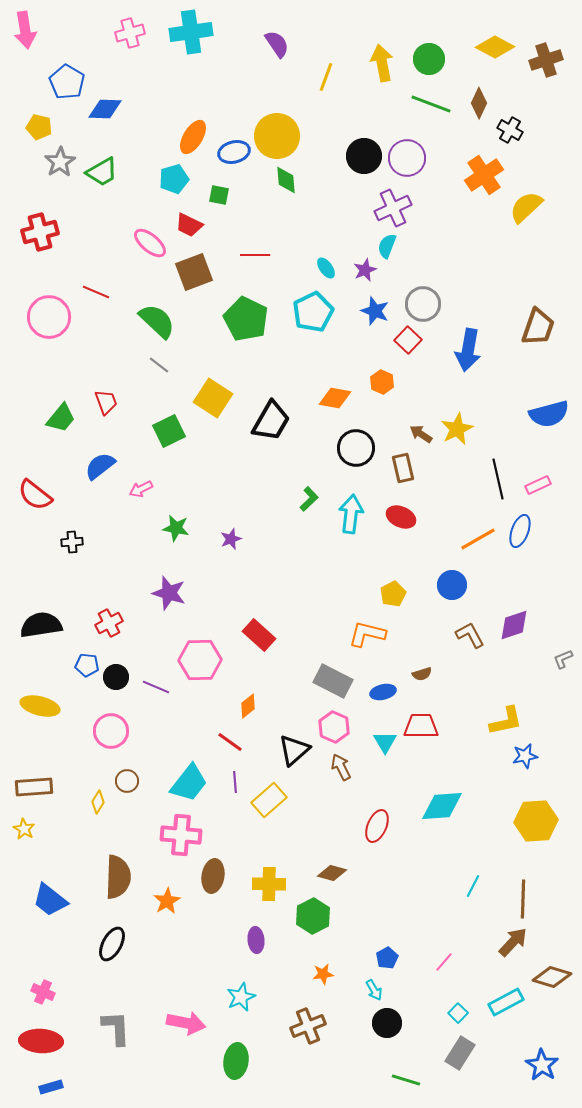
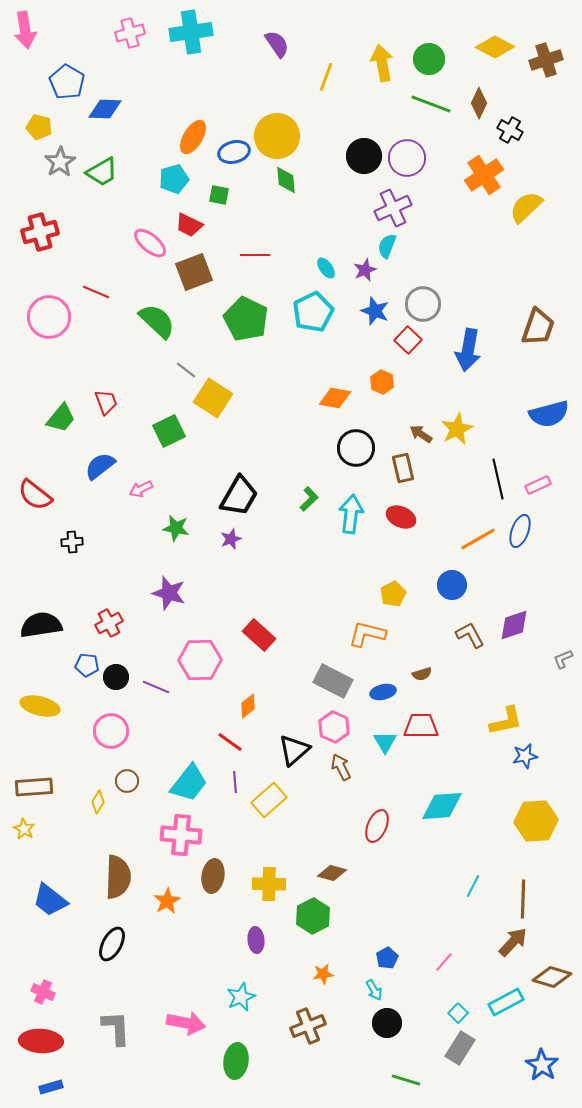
gray line at (159, 365): moved 27 px right, 5 px down
black trapezoid at (271, 421): moved 32 px left, 75 px down
gray rectangle at (460, 1053): moved 5 px up
